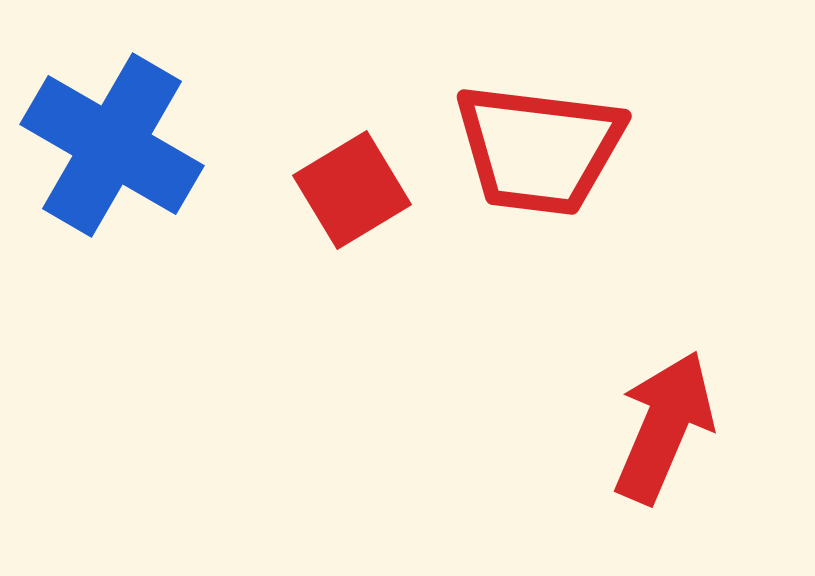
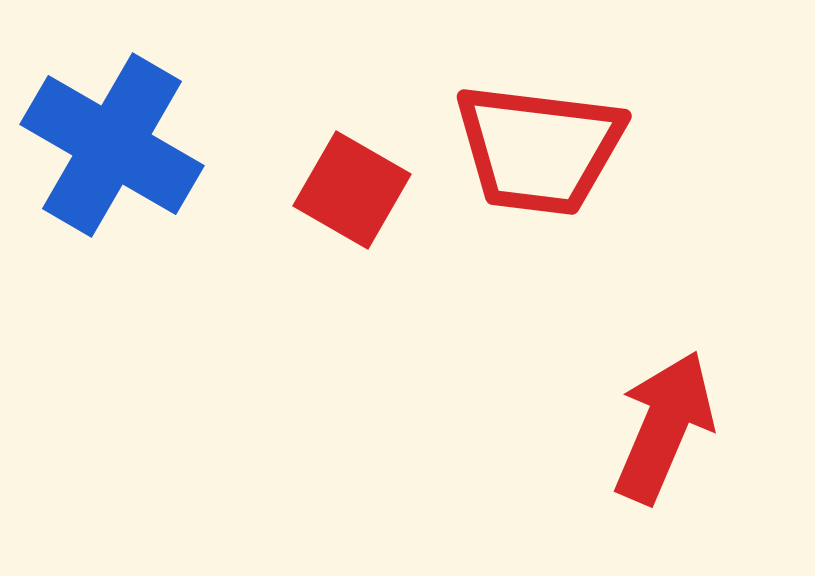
red square: rotated 29 degrees counterclockwise
